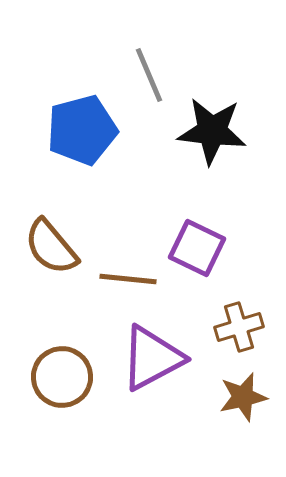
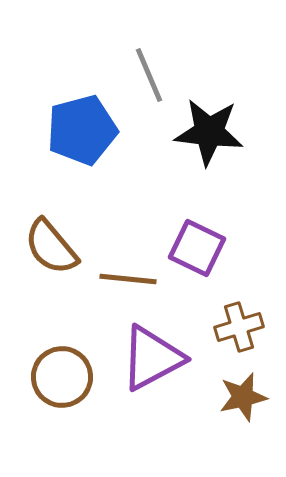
black star: moved 3 px left, 1 px down
